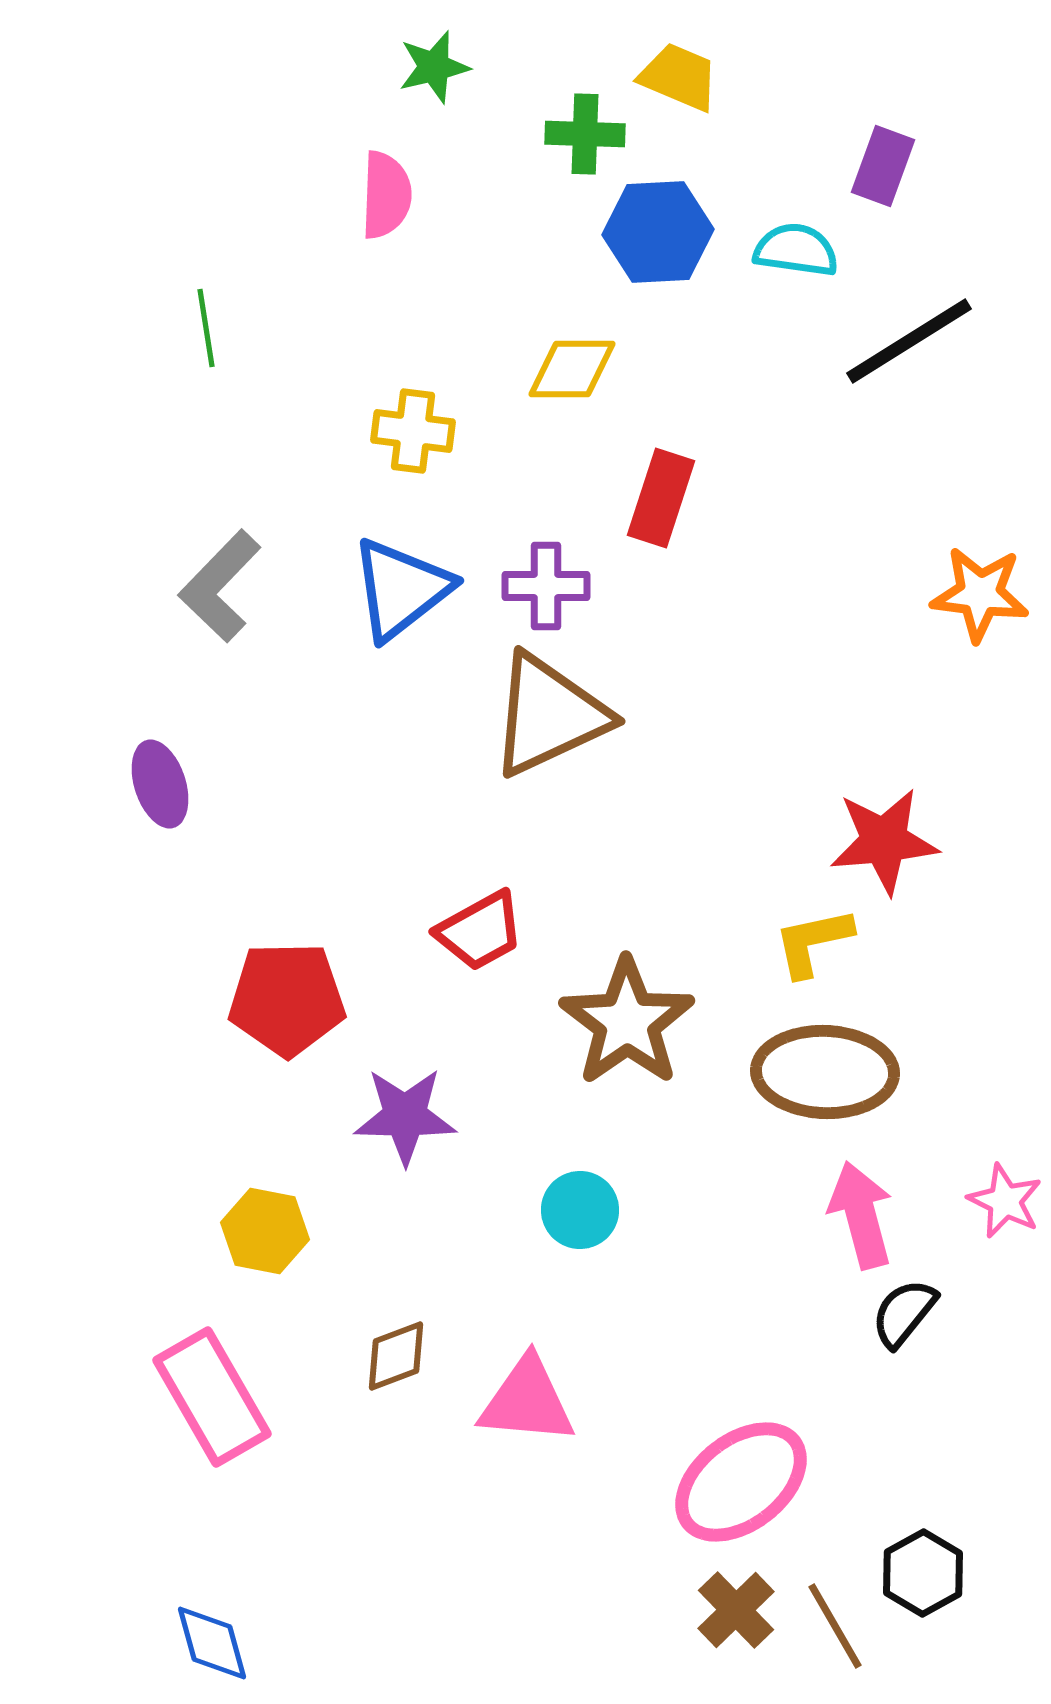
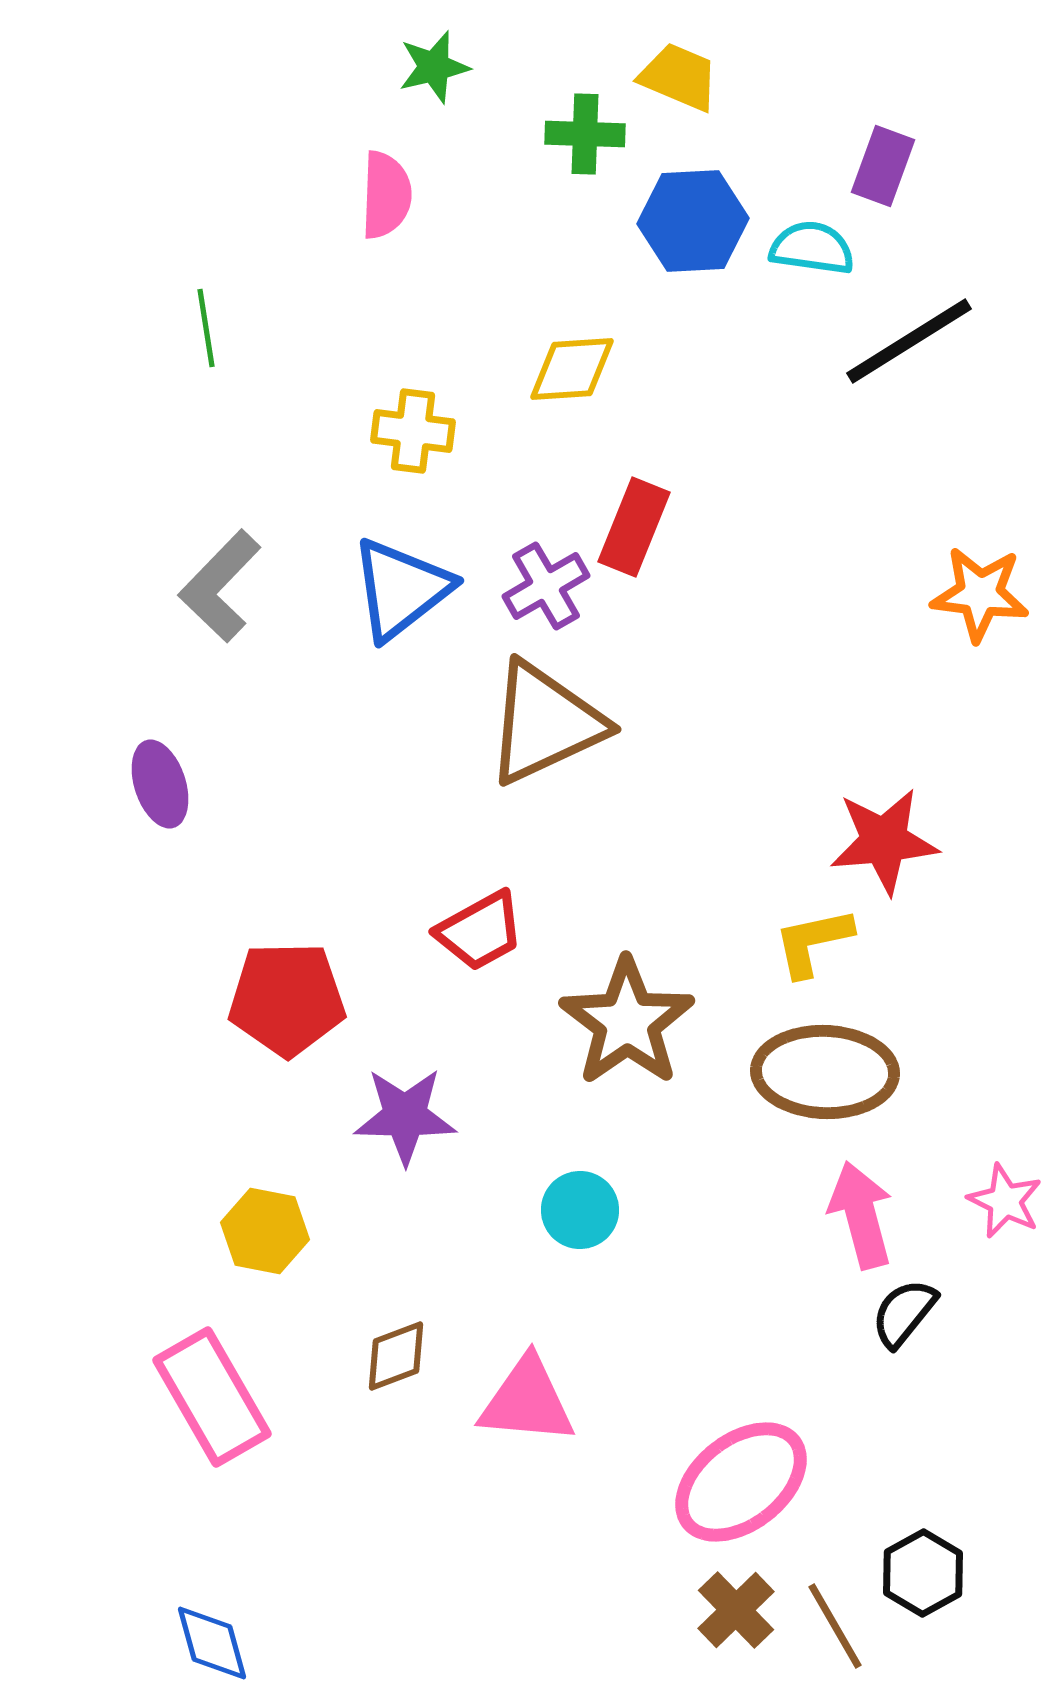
blue hexagon: moved 35 px right, 11 px up
cyan semicircle: moved 16 px right, 2 px up
yellow diamond: rotated 4 degrees counterclockwise
red rectangle: moved 27 px left, 29 px down; rotated 4 degrees clockwise
purple cross: rotated 30 degrees counterclockwise
brown triangle: moved 4 px left, 8 px down
